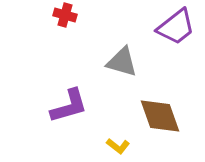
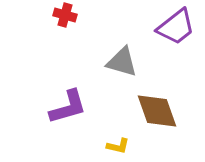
purple L-shape: moved 1 px left, 1 px down
brown diamond: moved 3 px left, 5 px up
yellow L-shape: rotated 25 degrees counterclockwise
